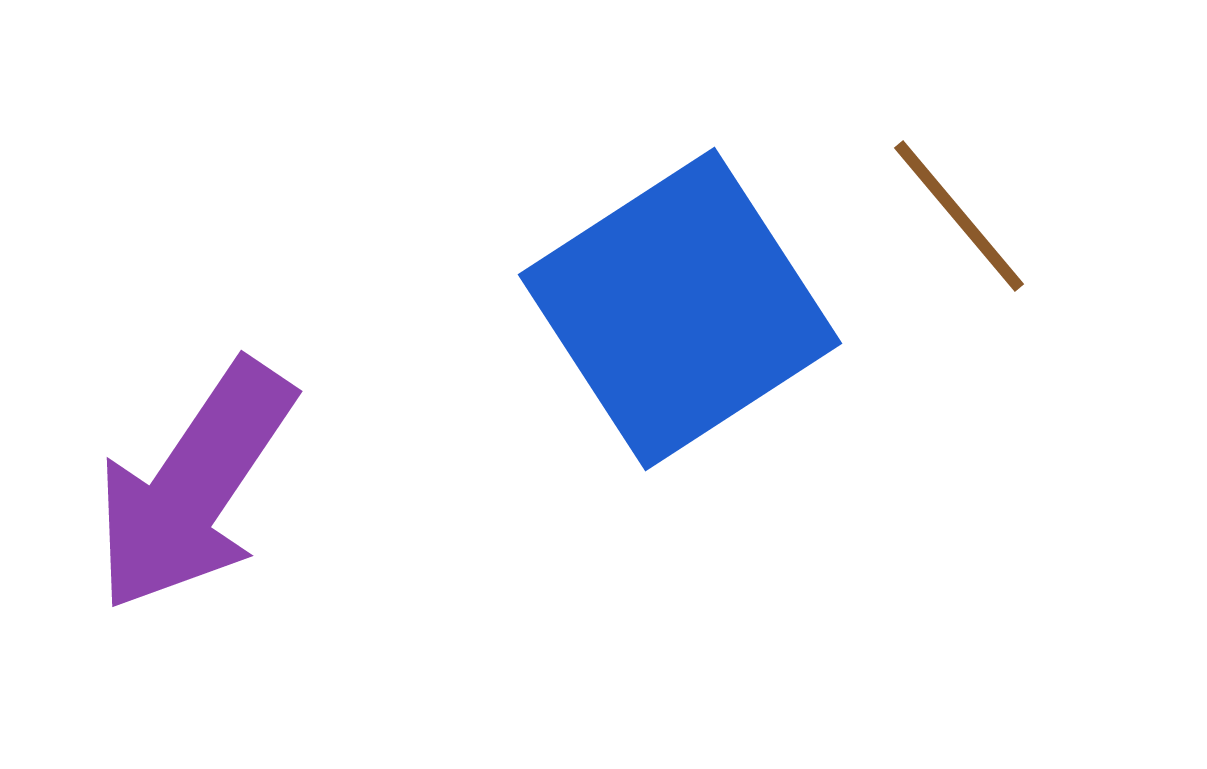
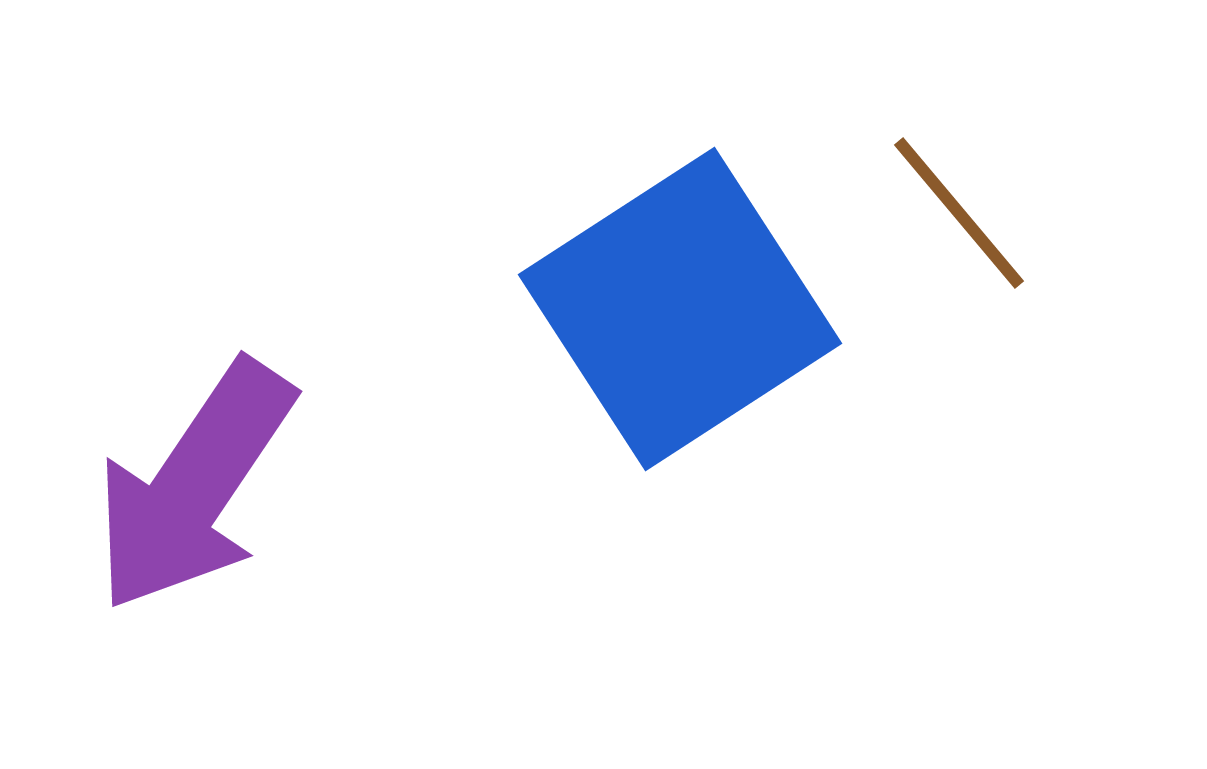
brown line: moved 3 px up
